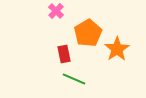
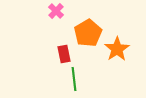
green line: rotated 60 degrees clockwise
